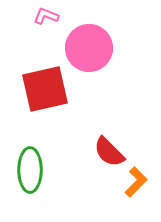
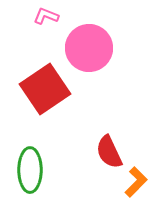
red square: rotated 21 degrees counterclockwise
red semicircle: rotated 20 degrees clockwise
